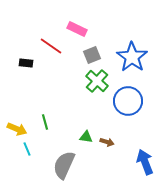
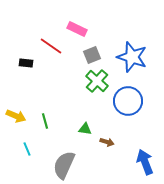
blue star: rotated 16 degrees counterclockwise
green line: moved 1 px up
yellow arrow: moved 1 px left, 13 px up
green triangle: moved 1 px left, 8 px up
